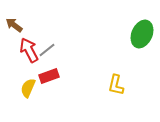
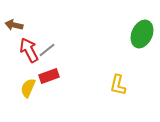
brown arrow: rotated 24 degrees counterclockwise
yellow L-shape: moved 2 px right
